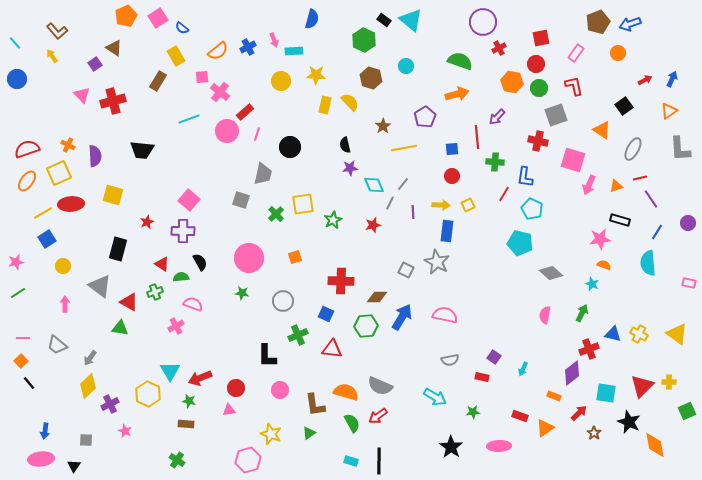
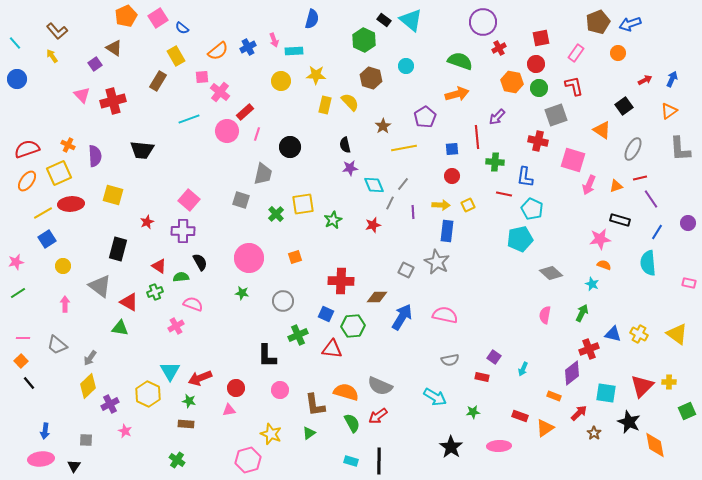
red line at (504, 194): rotated 70 degrees clockwise
cyan pentagon at (520, 243): moved 4 px up; rotated 25 degrees counterclockwise
red triangle at (162, 264): moved 3 px left, 2 px down
green hexagon at (366, 326): moved 13 px left
